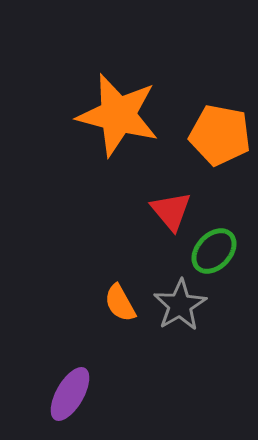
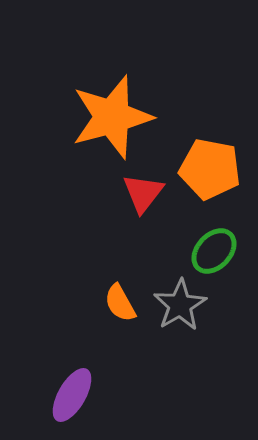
orange star: moved 6 px left, 2 px down; rotated 30 degrees counterclockwise
orange pentagon: moved 10 px left, 34 px down
red triangle: moved 28 px left, 18 px up; rotated 18 degrees clockwise
purple ellipse: moved 2 px right, 1 px down
